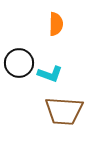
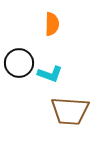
orange semicircle: moved 4 px left
brown trapezoid: moved 6 px right
